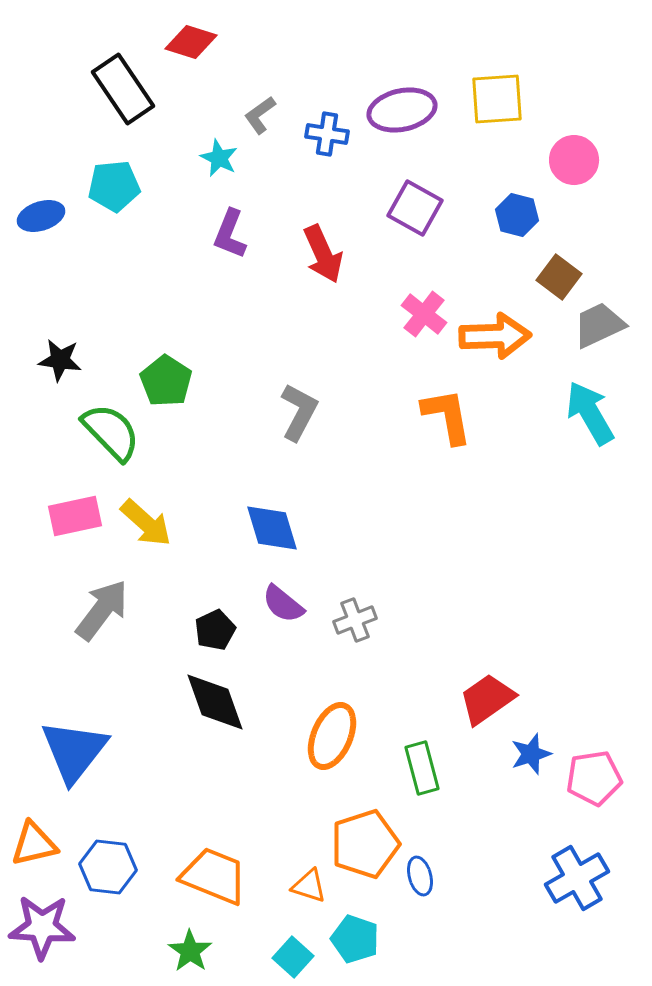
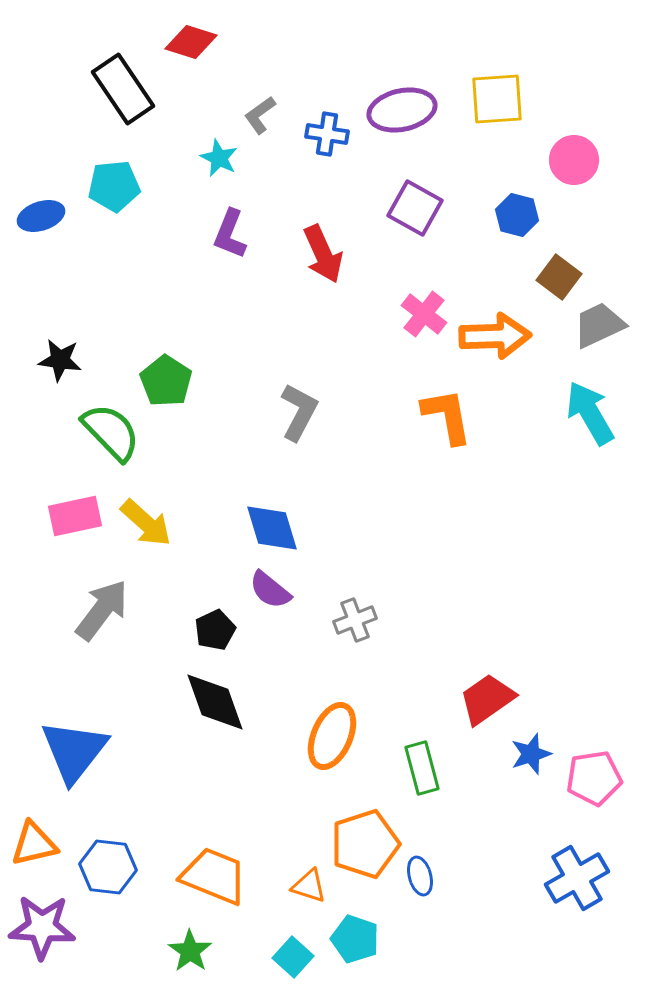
purple semicircle at (283, 604): moved 13 px left, 14 px up
